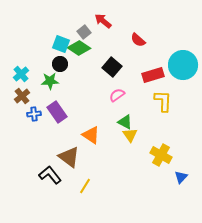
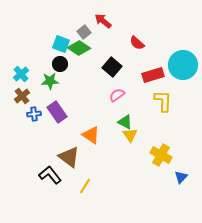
red semicircle: moved 1 px left, 3 px down
